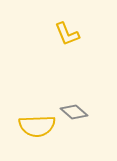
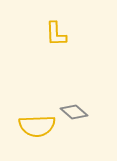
yellow L-shape: moved 11 px left; rotated 20 degrees clockwise
